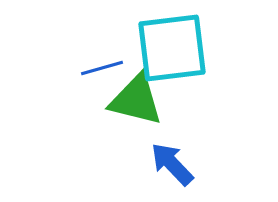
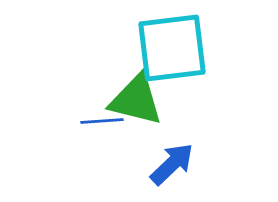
blue line: moved 53 px down; rotated 12 degrees clockwise
blue arrow: rotated 90 degrees clockwise
